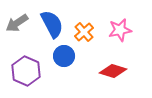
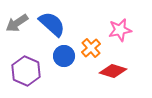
blue semicircle: rotated 20 degrees counterclockwise
orange cross: moved 7 px right, 16 px down
